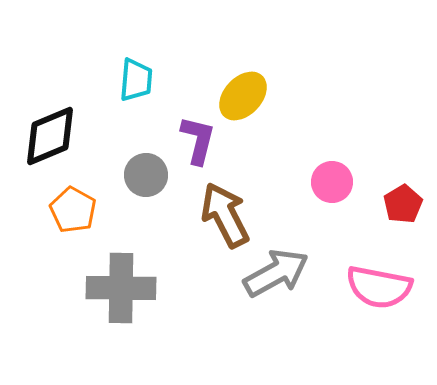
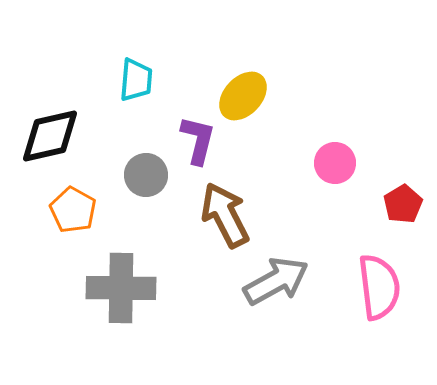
black diamond: rotated 10 degrees clockwise
pink circle: moved 3 px right, 19 px up
gray arrow: moved 8 px down
pink semicircle: rotated 108 degrees counterclockwise
